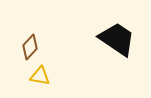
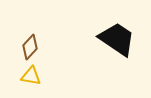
yellow triangle: moved 9 px left
